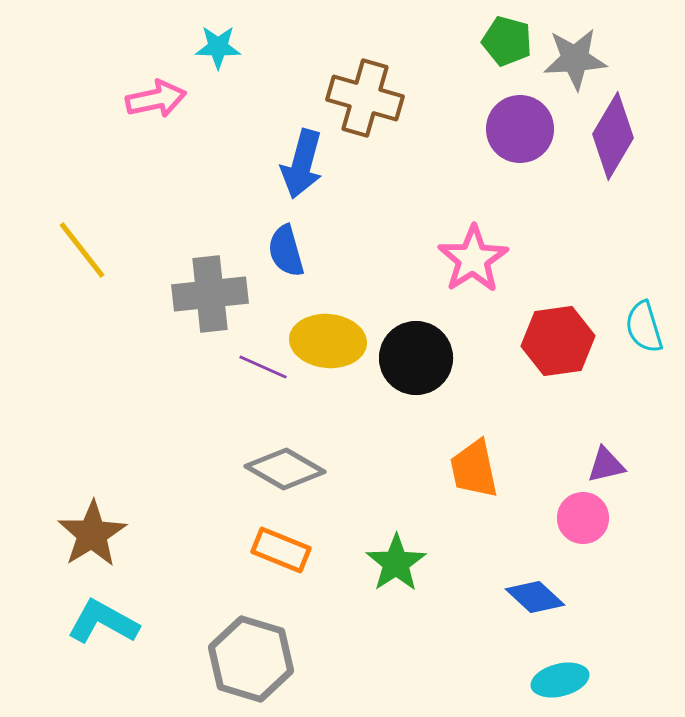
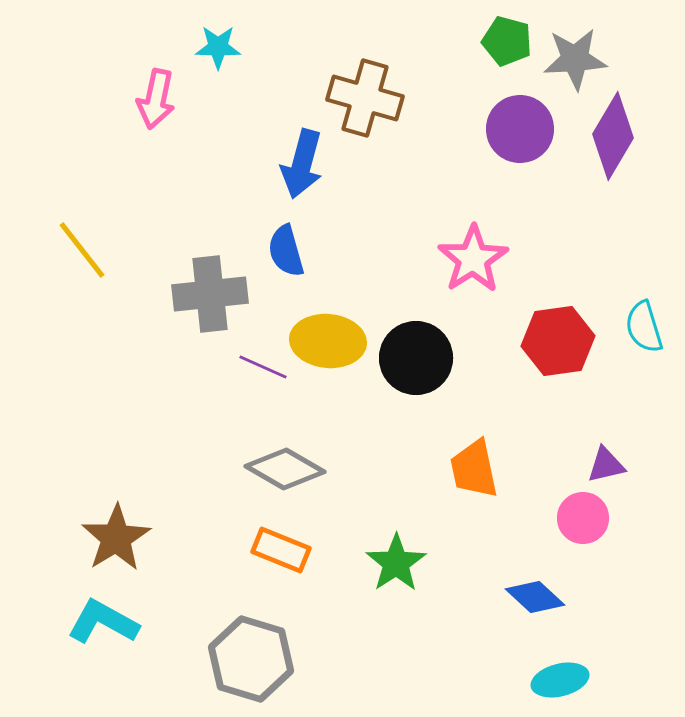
pink arrow: rotated 114 degrees clockwise
brown star: moved 24 px right, 4 px down
